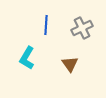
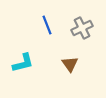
blue line: moved 1 px right; rotated 24 degrees counterclockwise
cyan L-shape: moved 4 px left, 5 px down; rotated 135 degrees counterclockwise
